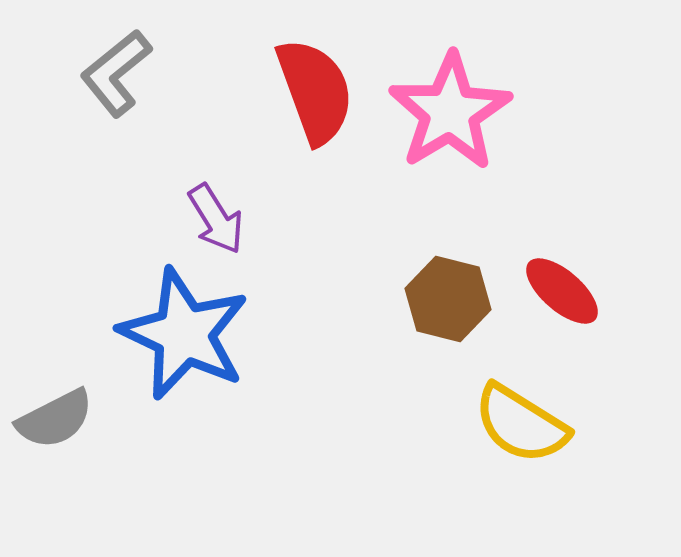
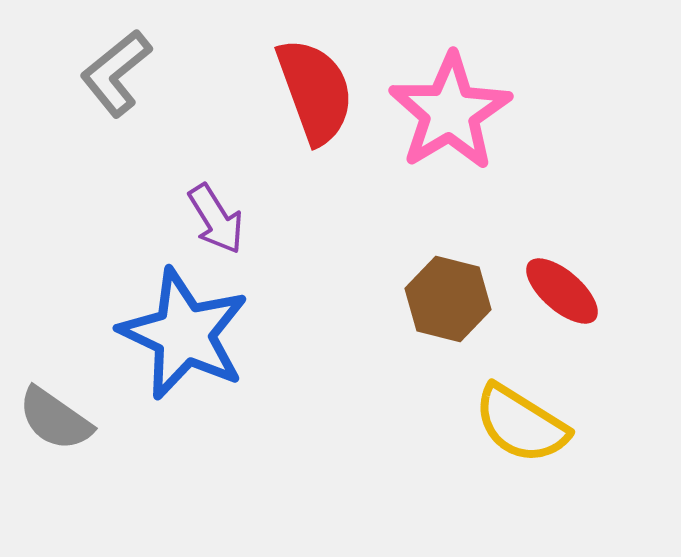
gray semicircle: rotated 62 degrees clockwise
